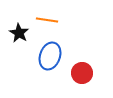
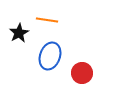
black star: rotated 12 degrees clockwise
